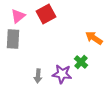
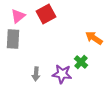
gray arrow: moved 2 px left, 2 px up
